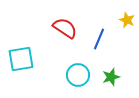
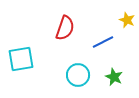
red semicircle: rotated 75 degrees clockwise
blue line: moved 4 px right, 3 px down; rotated 40 degrees clockwise
green star: moved 3 px right; rotated 30 degrees counterclockwise
